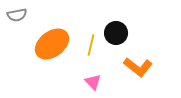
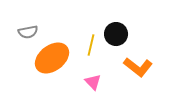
gray semicircle: moved 11 px right, 17 px down
black circle: moved 1 px down
orange ellipse: moved 14 px down
